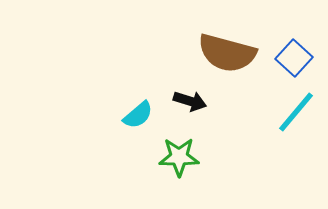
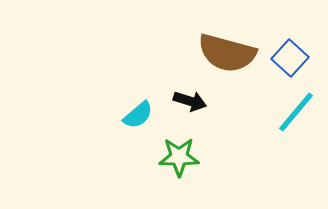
blue square: moved 4 px left
